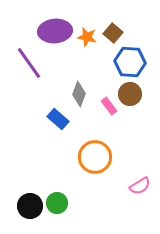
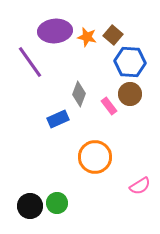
brown square: moved 2 px down
purple line: moved 1 px right, 1 px up
blue rectangle: rotated 65 degrees counterclockwise
